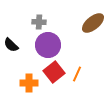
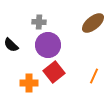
orange line: moved 17 px right, 2 px down
